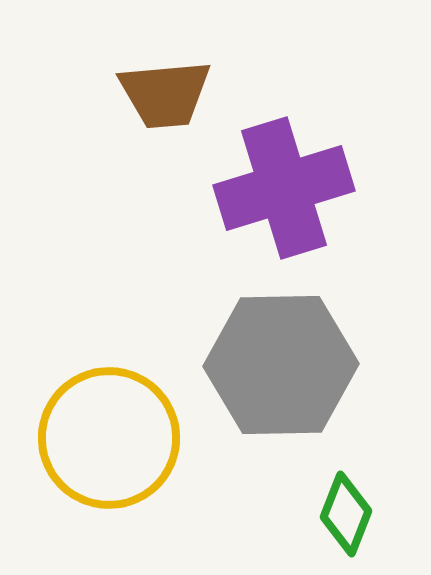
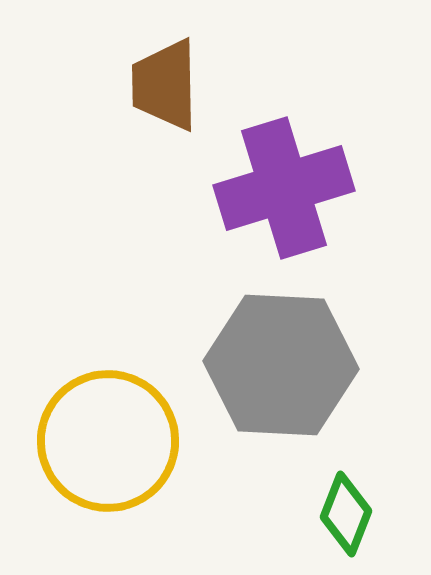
brown trapezoid: moved 9 px up; rotated 94 degrees clockwise
gray hexagon: rotated 4 degrees clockwise
yellow circle: moved 1 px left, 3 px down
